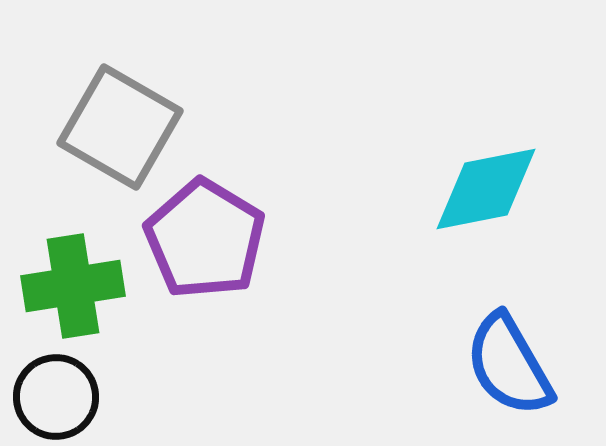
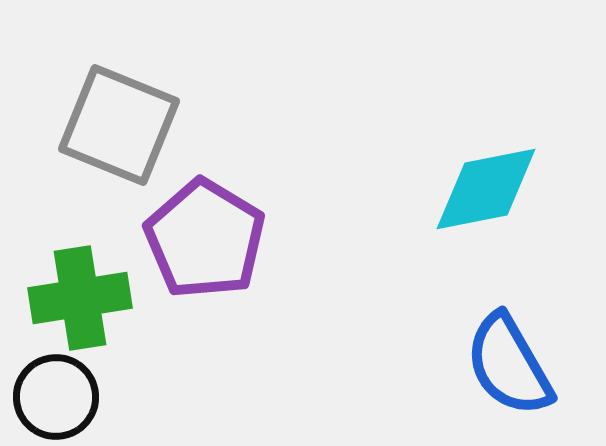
gray square: moved 1 px left, 2 px up; rotated 8 degrees counterclockwise
green cross: moved 7 px right, 12 px down
